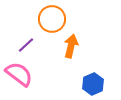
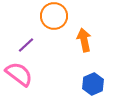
orange circle: moved 2 px right, 3 px up
orange arrow: moved 13 px right, 6 px up; rotated 25 degrees counterclockwise
